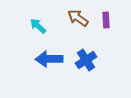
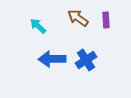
blue arrow: moved 3 px right
